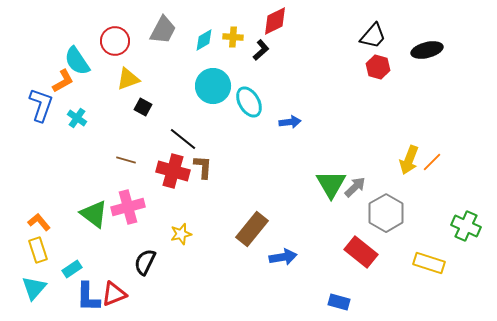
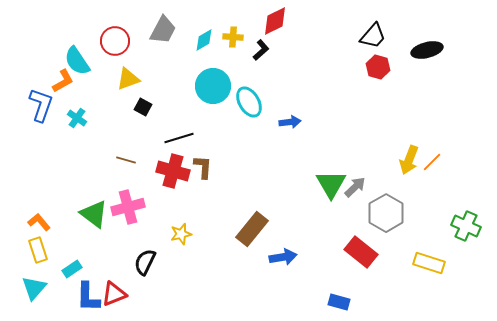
black line at (183, 139): moved 4 px left, 1 px up; rotated 56 degrees counterclockwise
